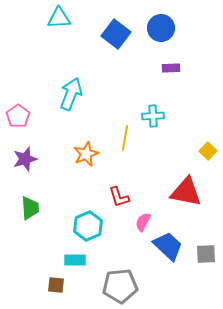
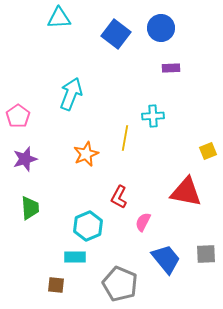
yellow square: rotated 24 degrees clockwise
red L-shape: rotated 45 degrees clockwise
blue trapezoid: moved 2 px left, 13 px down; rotated 8 degrees clockwise
cyan rectangle: moved 3 px up
gray pentagon: moved 2 px up; rotated 28 degrees clockwise
